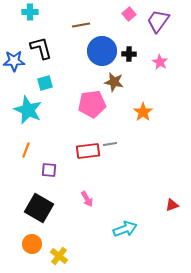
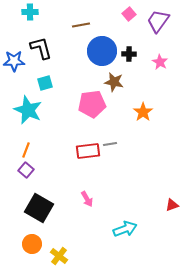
purple square: moved 23 px left; rotated 35 degrees clockwise
